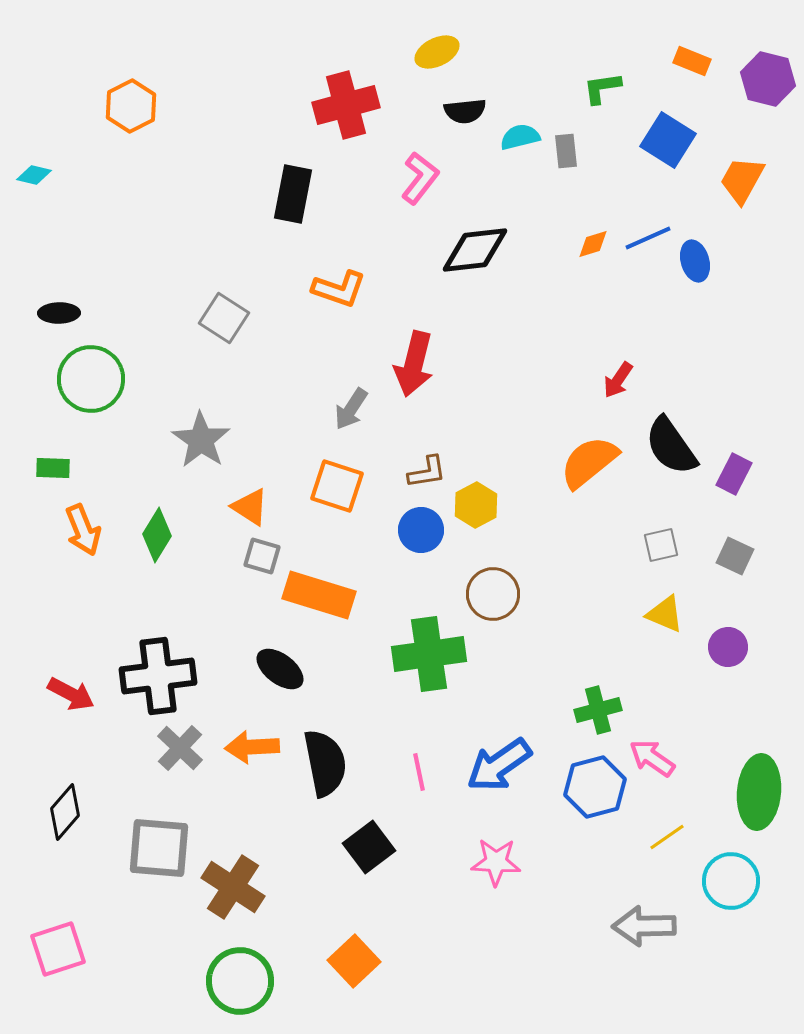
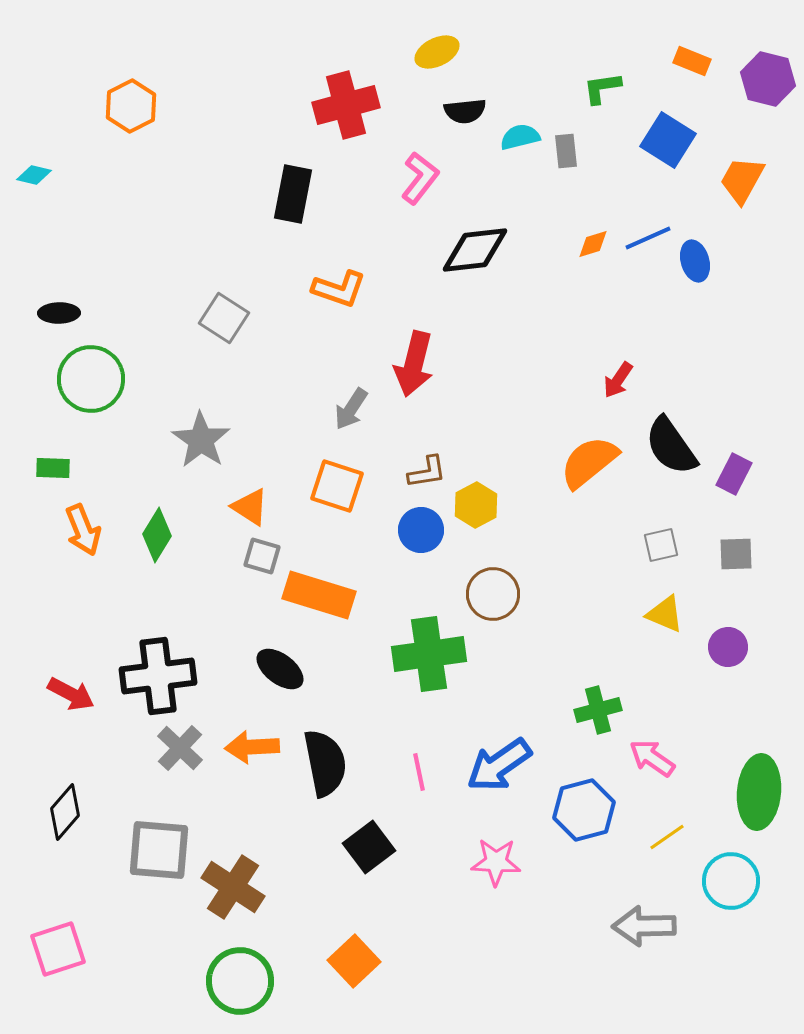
gray square at (735, 556): moved 1 px right, 2 px up; rotated 27 degrees counterclockwise
blue hexagon at (595, 787): moved 11 px left, 23 px down
gray square at (159, 848): moved 2 px down
